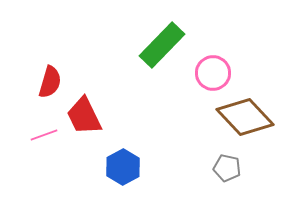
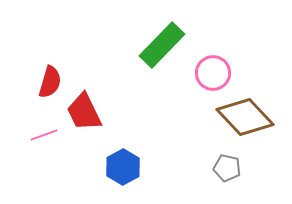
red trapezoid: moved 4 px up
